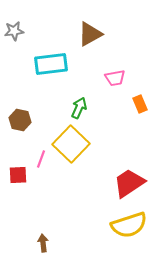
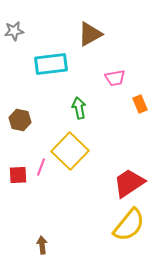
green arrow: rotated 35 degrees counterclockwise
yellow square: moved 1 px left, 7 px down
pink line: moved 8 px down
yellow semicircle: rotated 33 degrees counterclockwise
brown arrow: moved 1 px left, 2 px down
